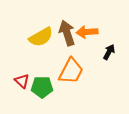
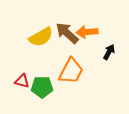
brown arrow: rotated 30 degrees counterclockwise
red triangle: rotated 28 degrees counterclockwise
